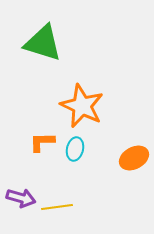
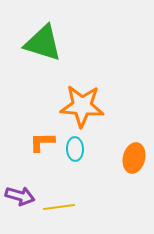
orange star: rotated 21 degrees counterclockwise
cyan ellipse: rotated 15 degrees counterclockwise
orange ellipse: rotated 48 degrees counterclockwise
purple arrow: moved 1 px left, 2 px up
yellow line: moved 2 px right
